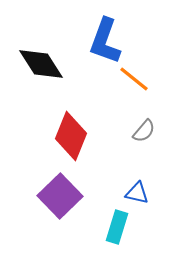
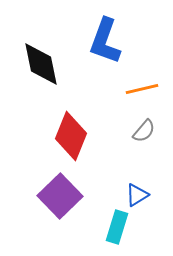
black diamond: rotated 21 degrees clockwise
orange line: moved 8 px right, 10 px down; rotated 52 degrees counterclockwise
blue triangle: moved 2 px down; rotated 45 degrees counterclockwise
